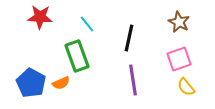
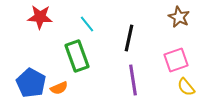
brown star: moved 5 px up
pink square: moved 3 px left, 1 px down
orange semicircle: moved 2 px left, 5 px down
